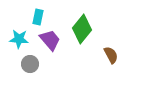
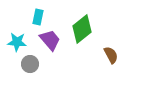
green diamond: rotated 12 degrees clockwise
cyan star: moved 2 px left, 3 px down
